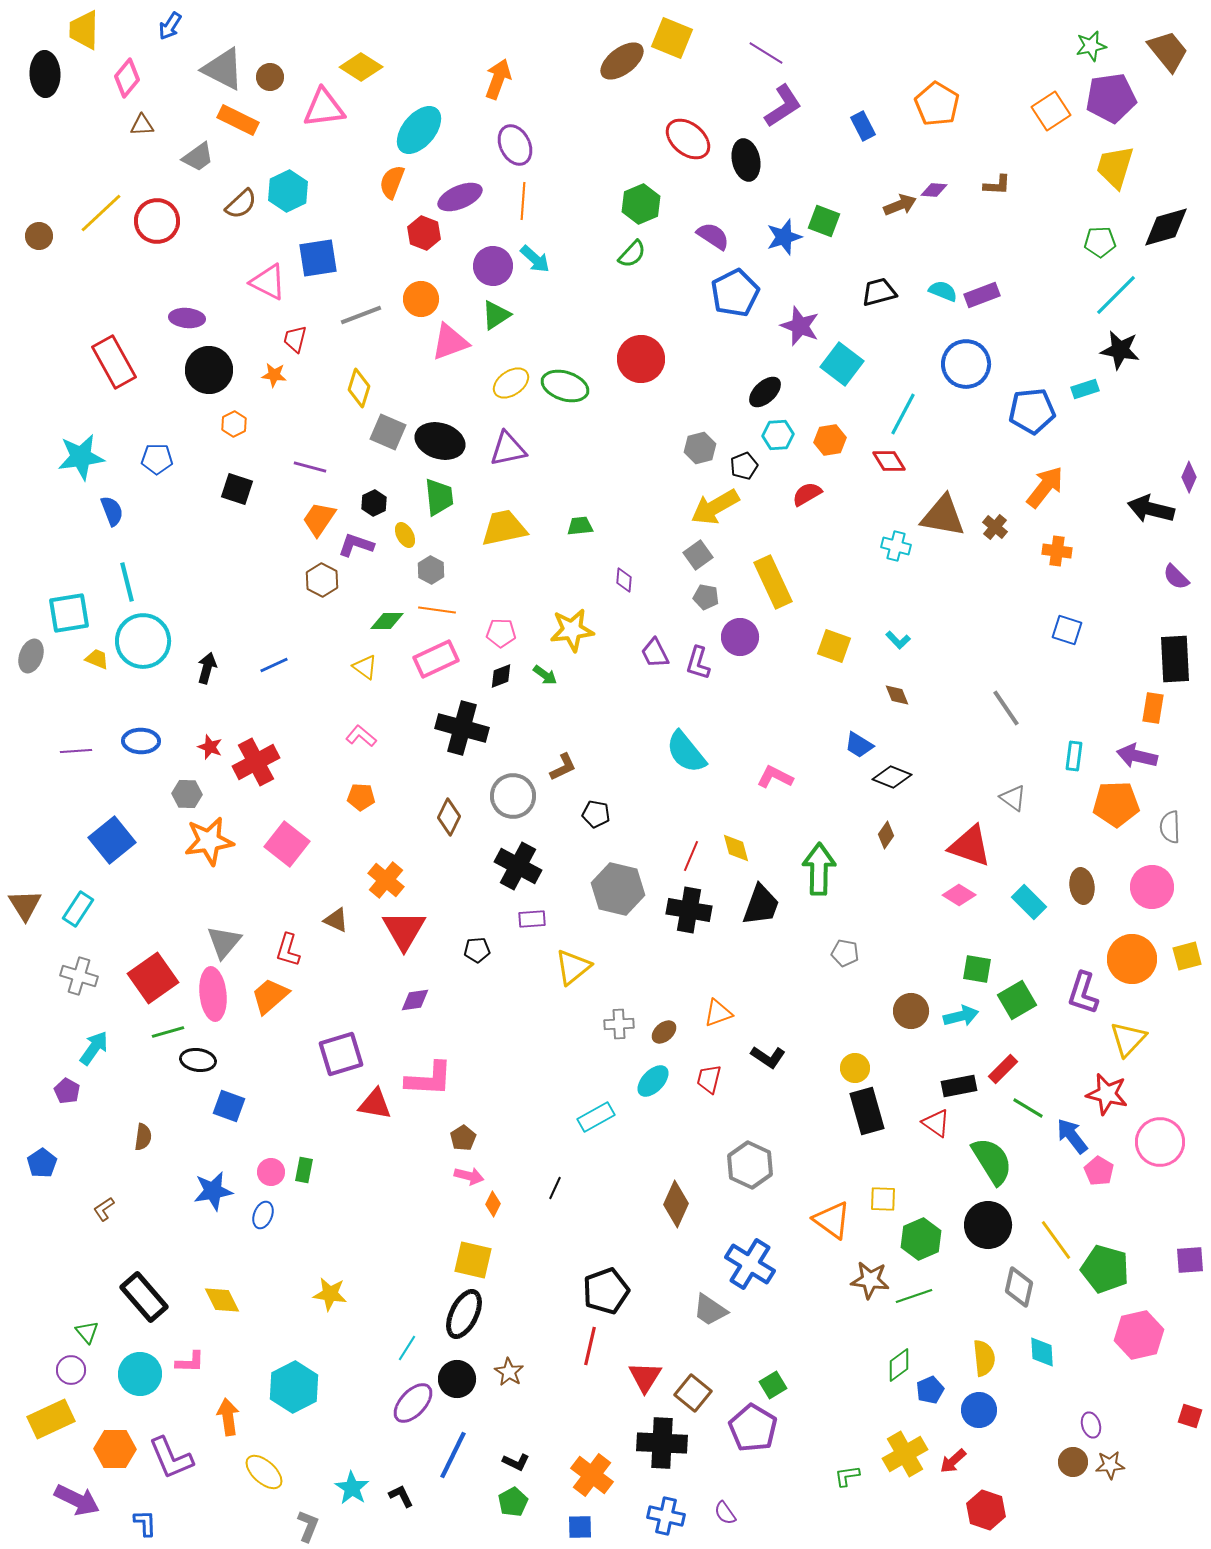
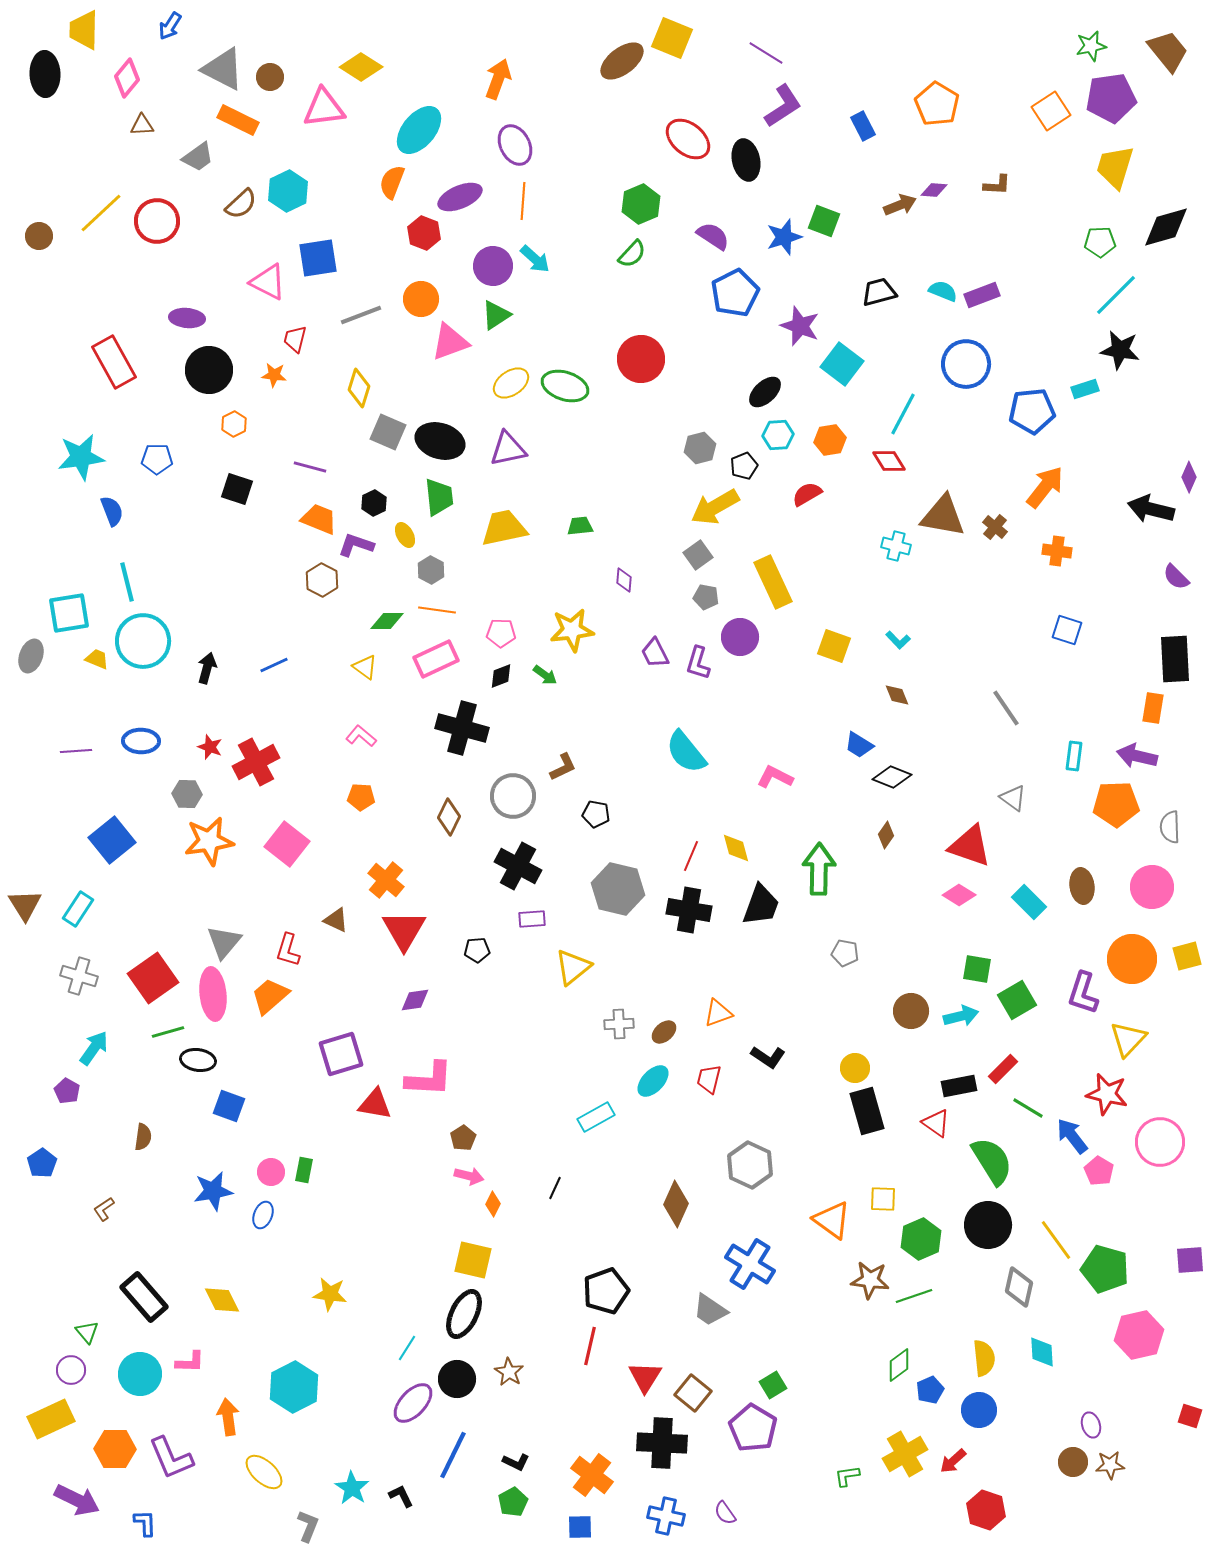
orange trapezoid at (319, 519): rotated 78 degrees clockwise
